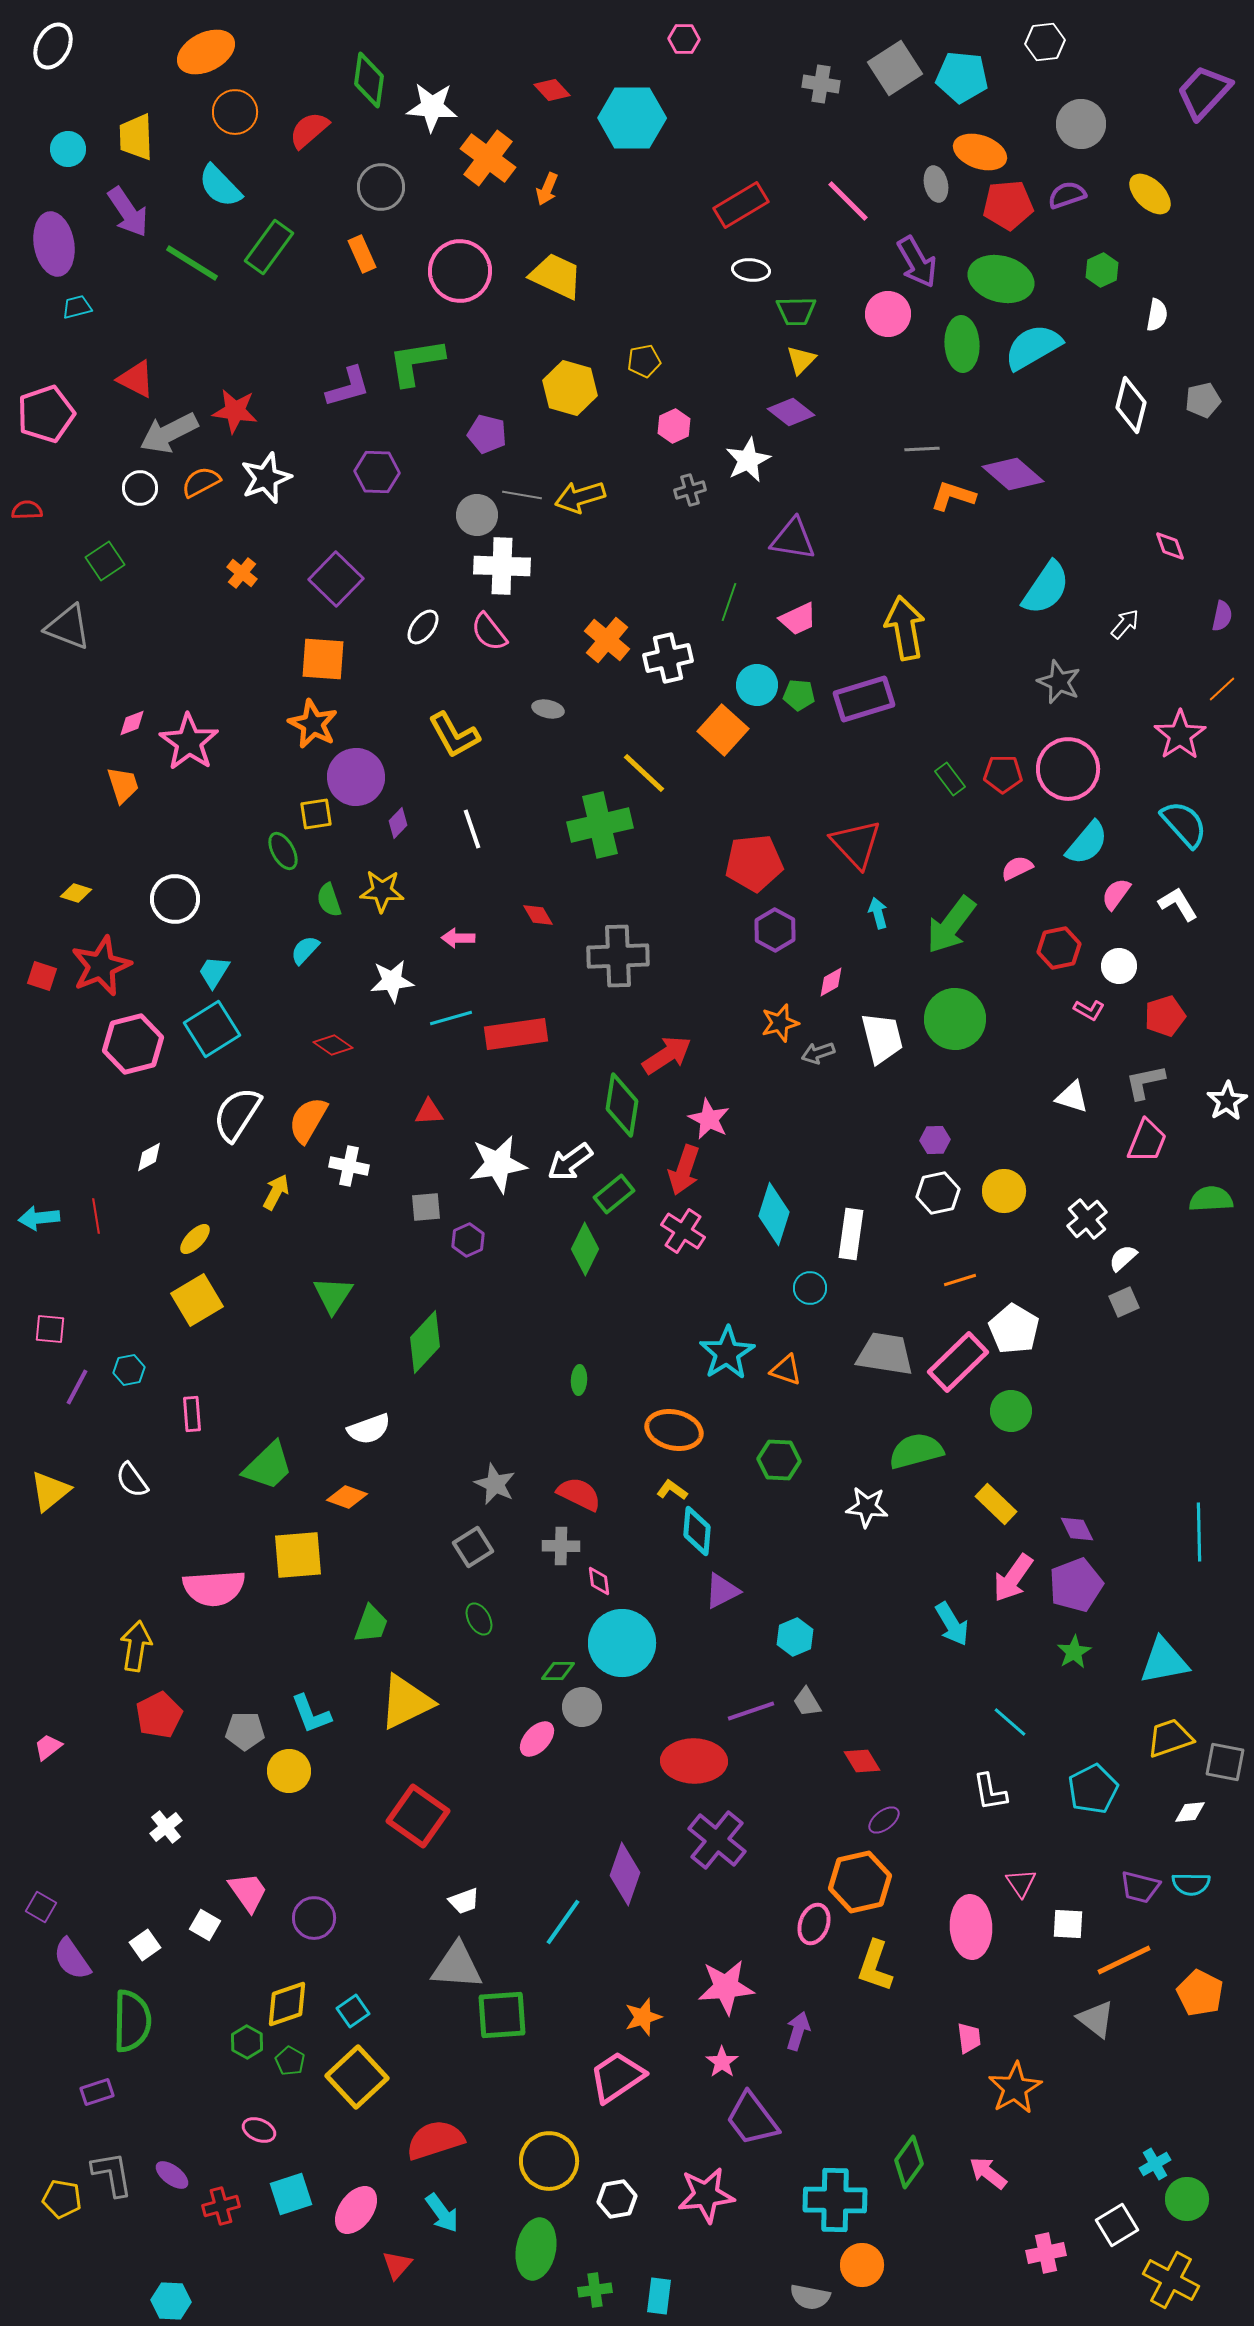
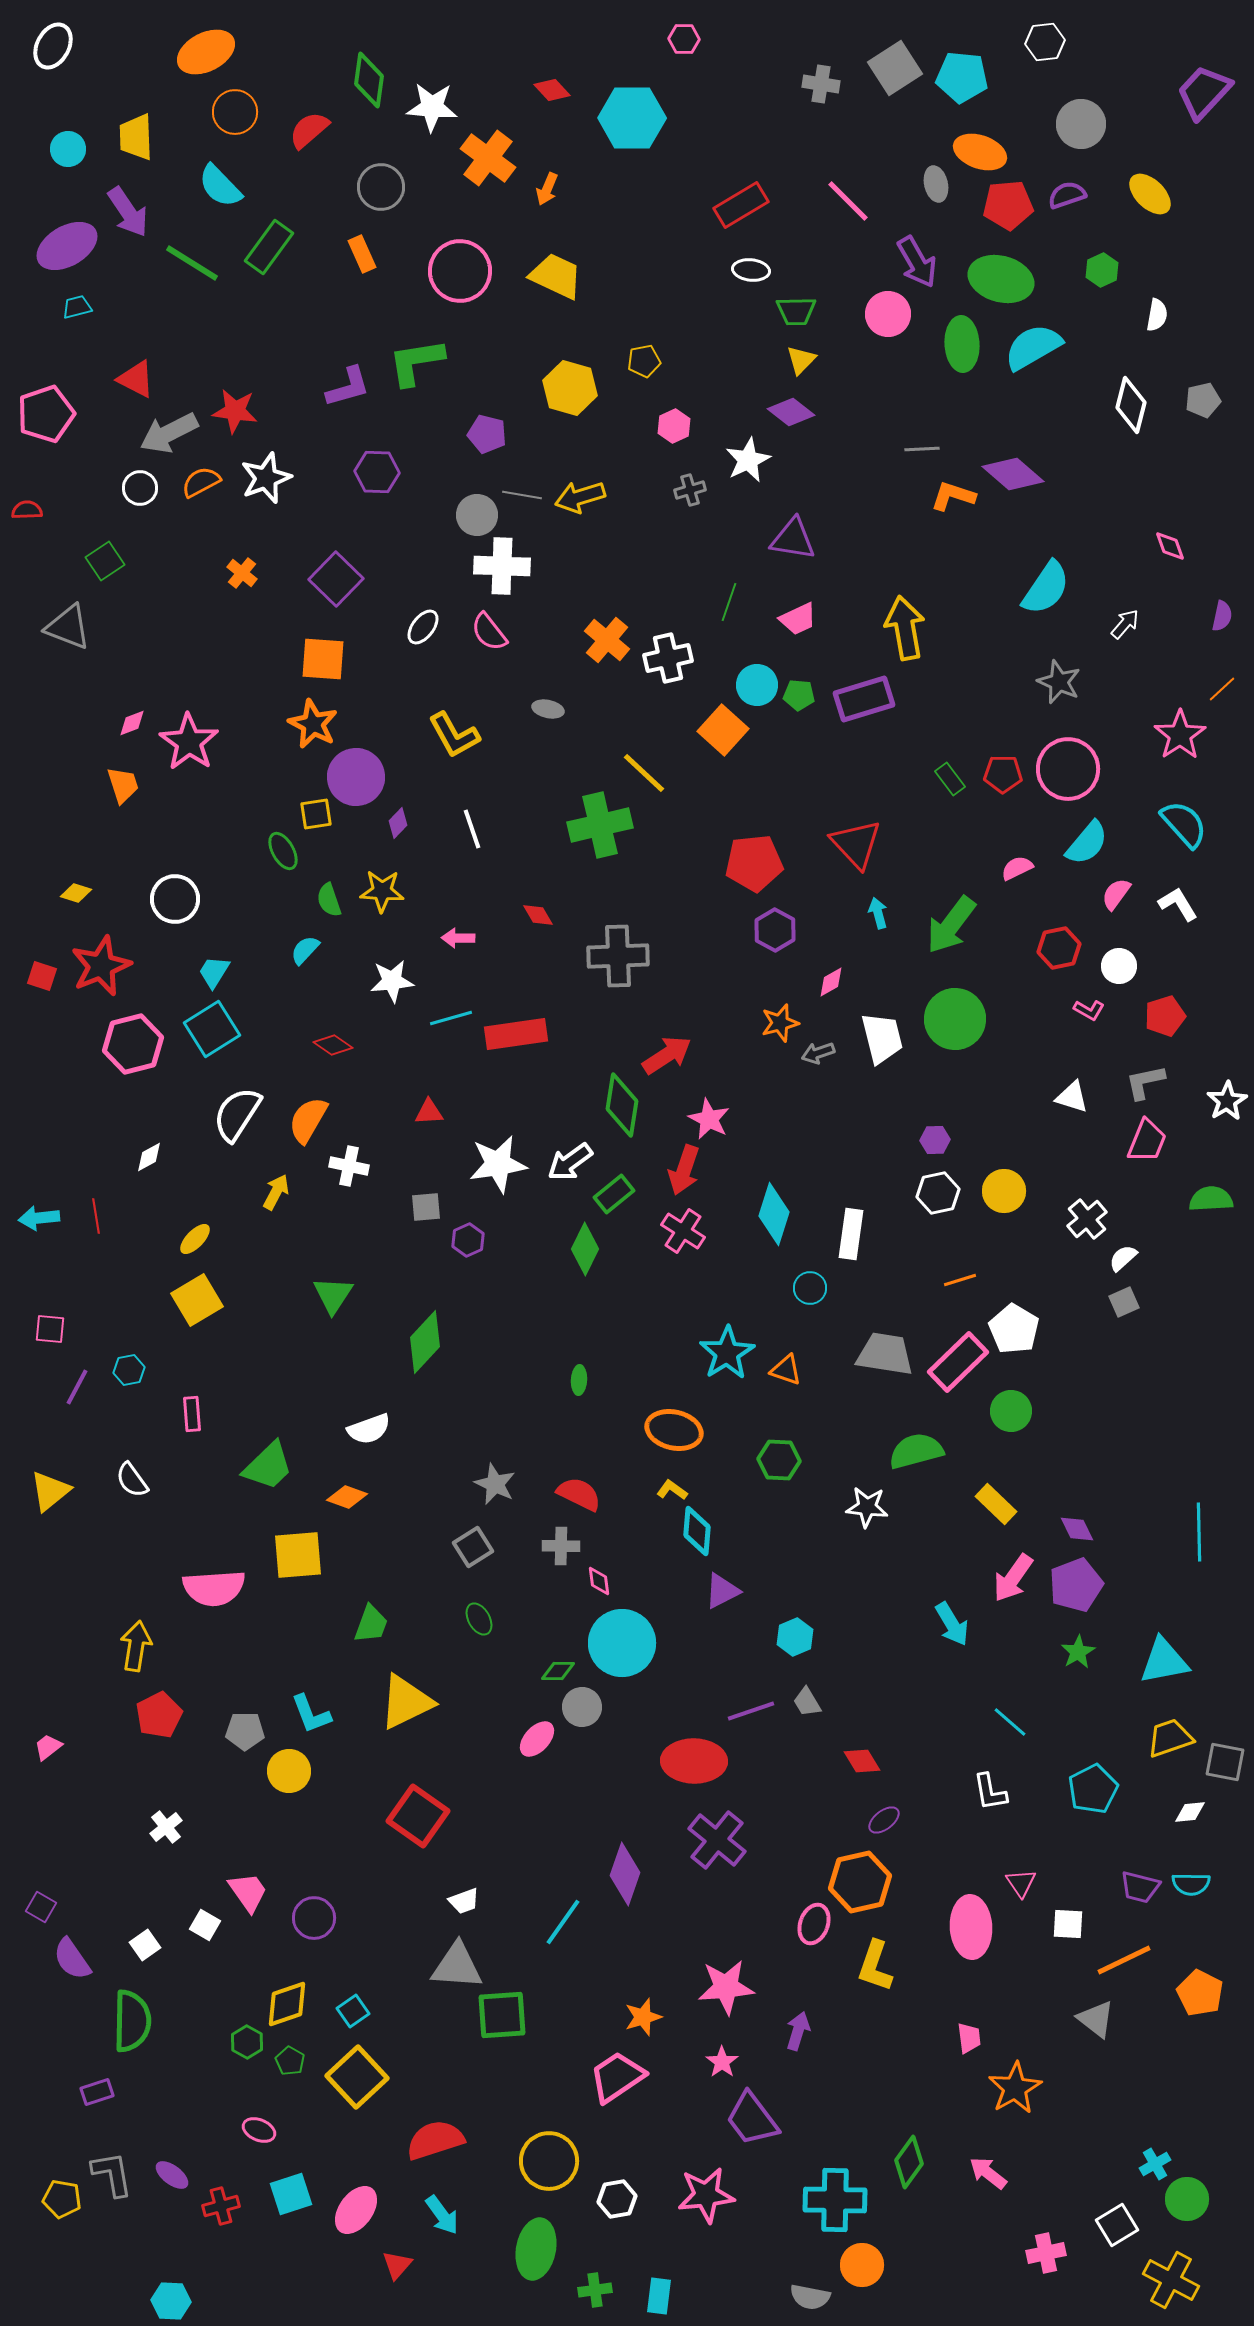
purple ellipse at (54, 244): moved 13 px right, 2 px down; rotated 70 degrees clockwise
green star at (1074, 1652): moved 4 px right
cyan arrow at (442, 2213): moved 2 px down
